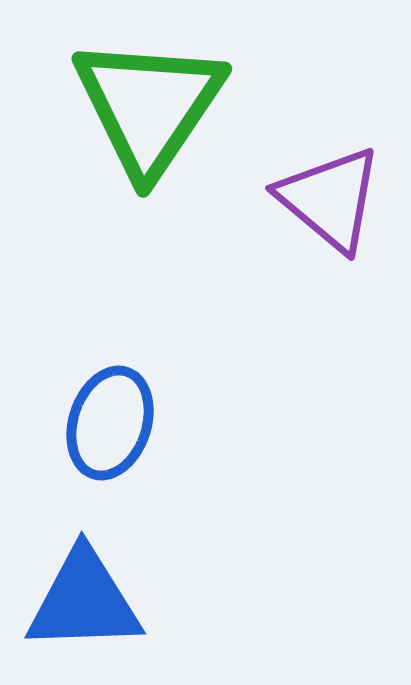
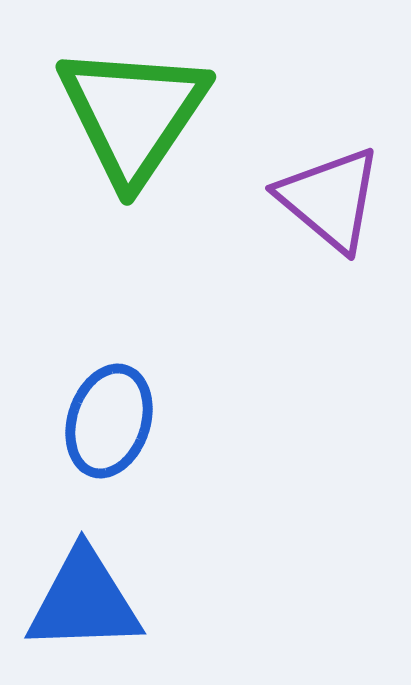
green triangle: moved 16 px left, 8 px down
blue ellipse: moved 1 px left, 2 px up
